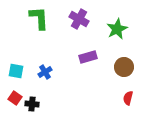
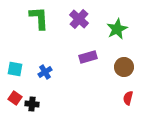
purple cross: rotated 12 degrees clockwise
cyan square: moved 1 px left, 2 px up
